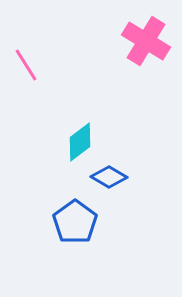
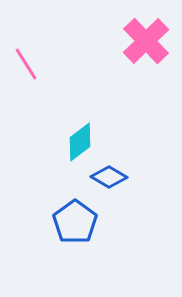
pink cross: rotated 15 degrees clockwise
pink line: moved 1 px up
